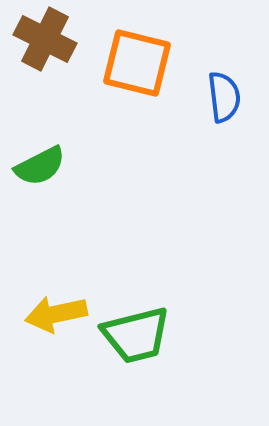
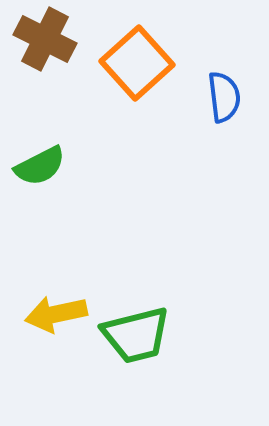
orange square: rotated 34 degrees clockwise
